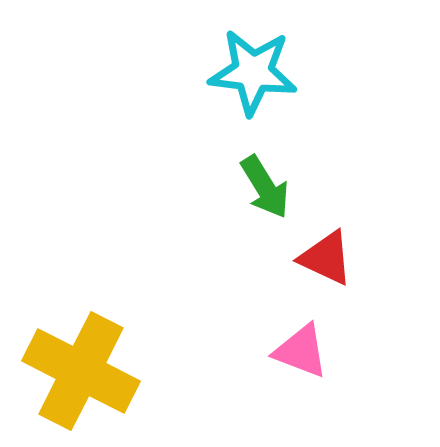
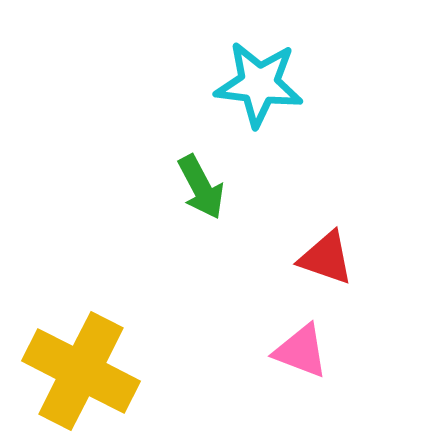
cyan star: moved 6 px right, 12 px down
green arrow: moved 64 px left; rotated 4 degrees clockwise
red triangle: rotated 6 degrees counterclockwise
